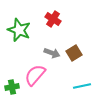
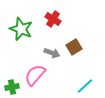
green star: moved 2 px right, 1 px up
brown square: moved 6 px up
cyan line: moved 3 px right; rotated 30 degrees counterclockwise
